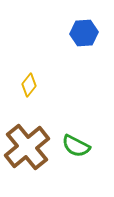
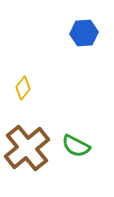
yellow diamond: moved 6 px left, 3 px down
brown cross: moved 1 px down
